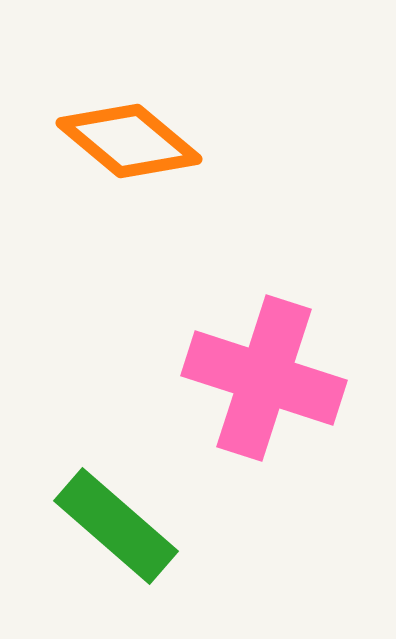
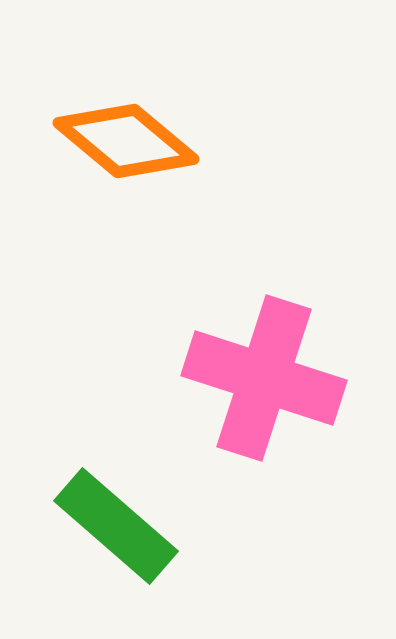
orange diamond: moved 3 px left
